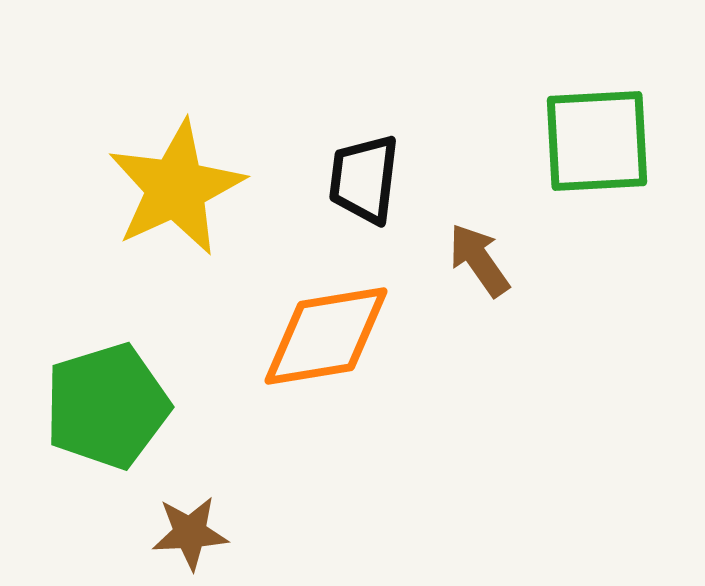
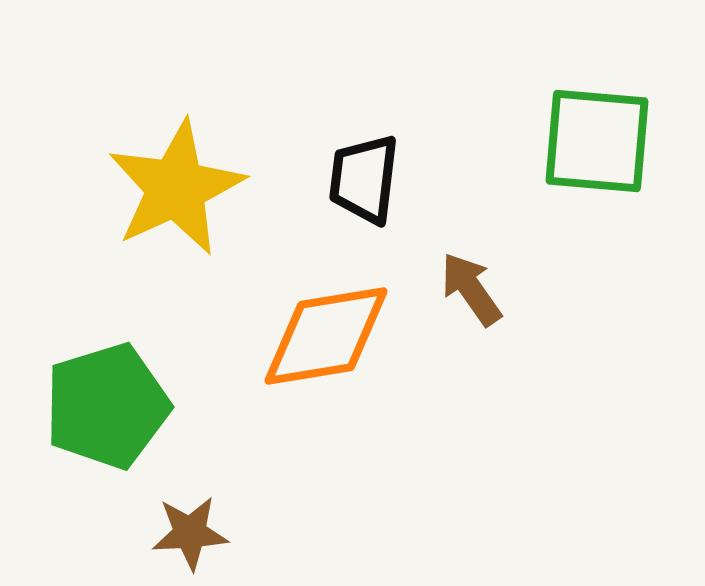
green square: rotated 8 degrees clockwise
brown arrow: moved 8 px left, 29 px down
